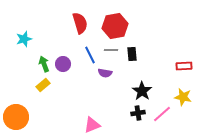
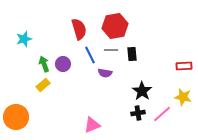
red semicircle: moved 1 px left, 6 px down
